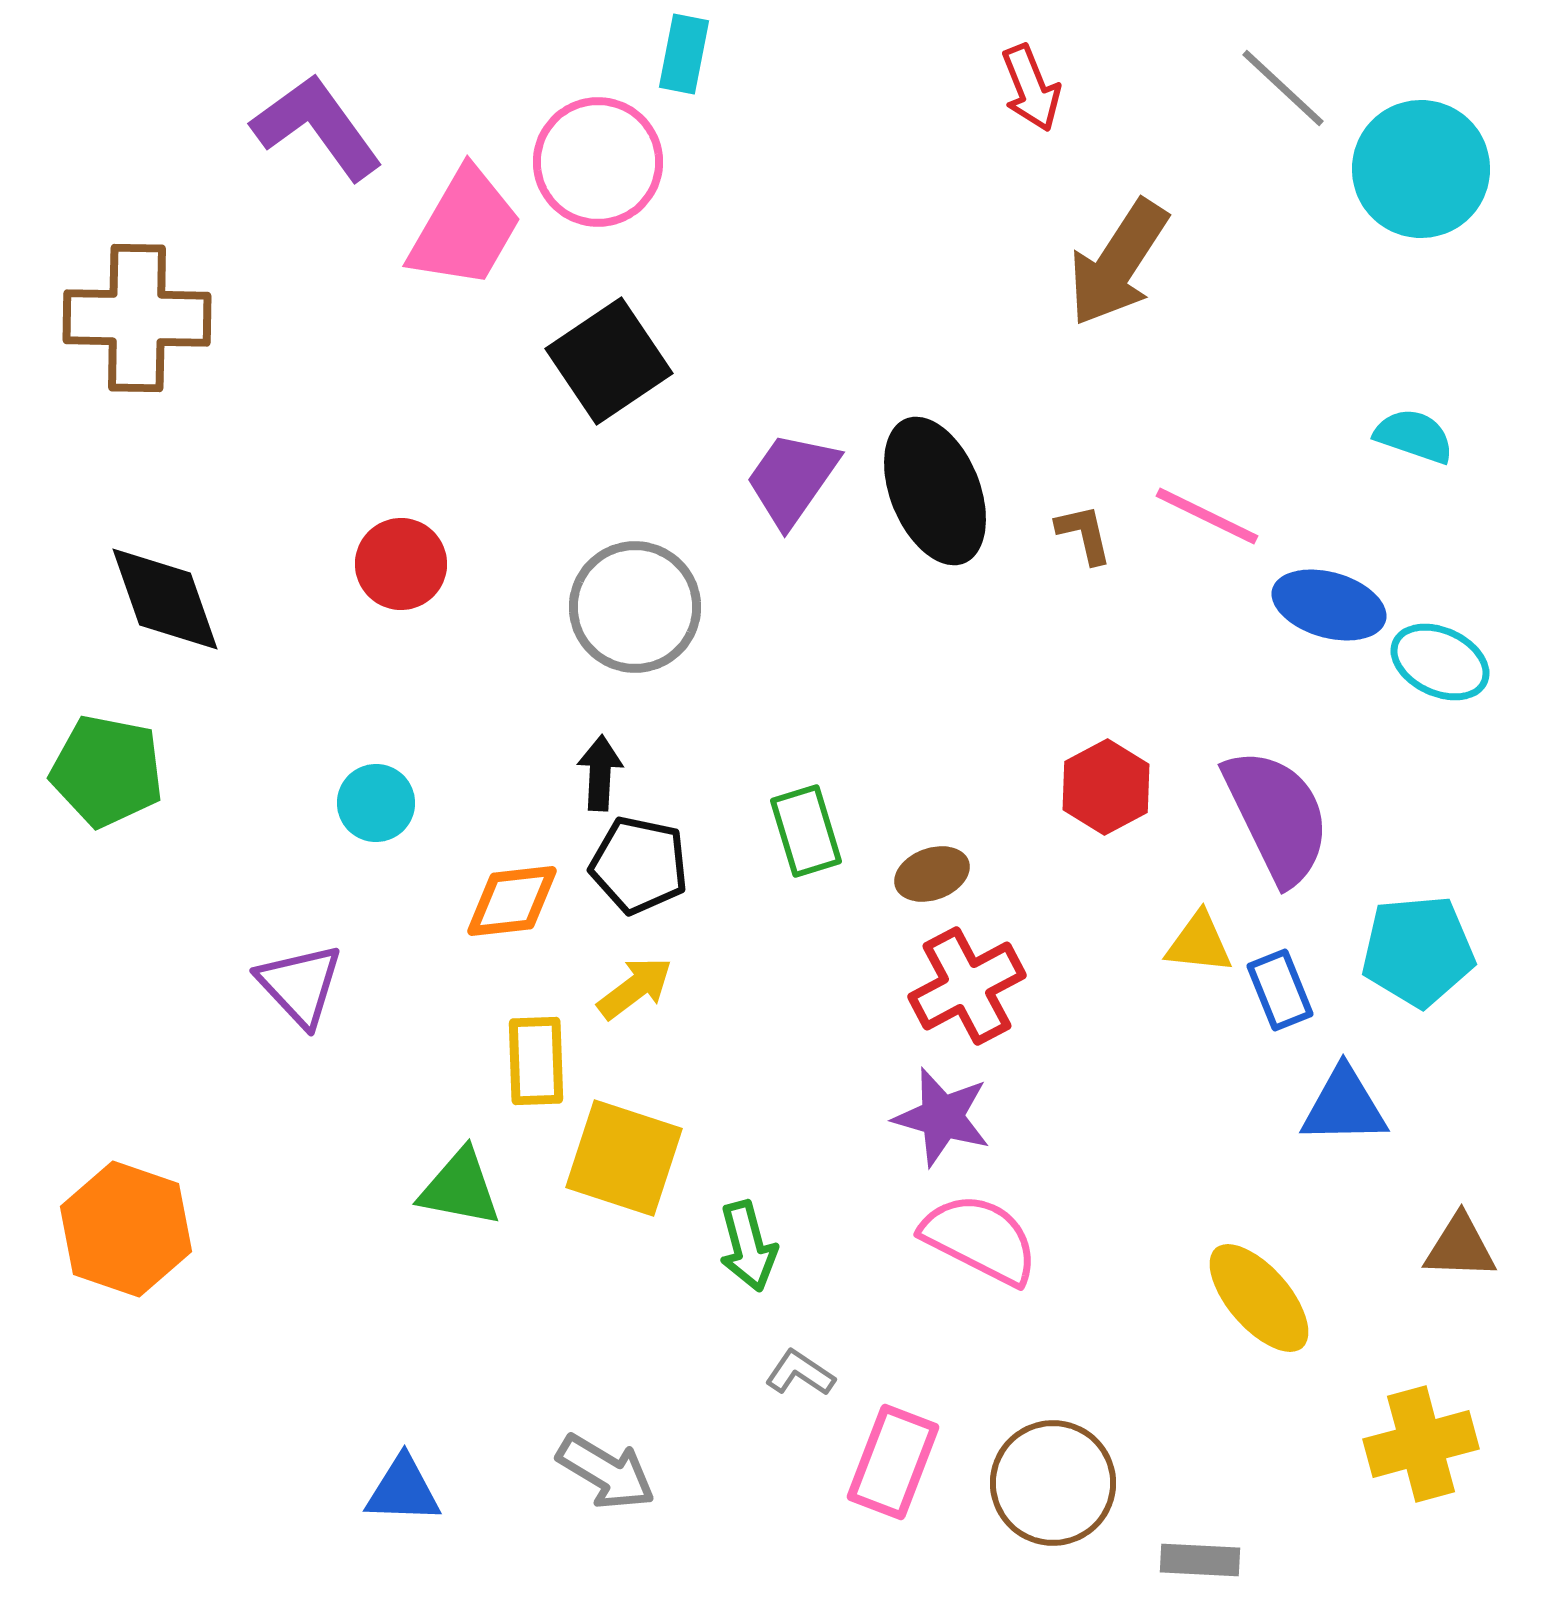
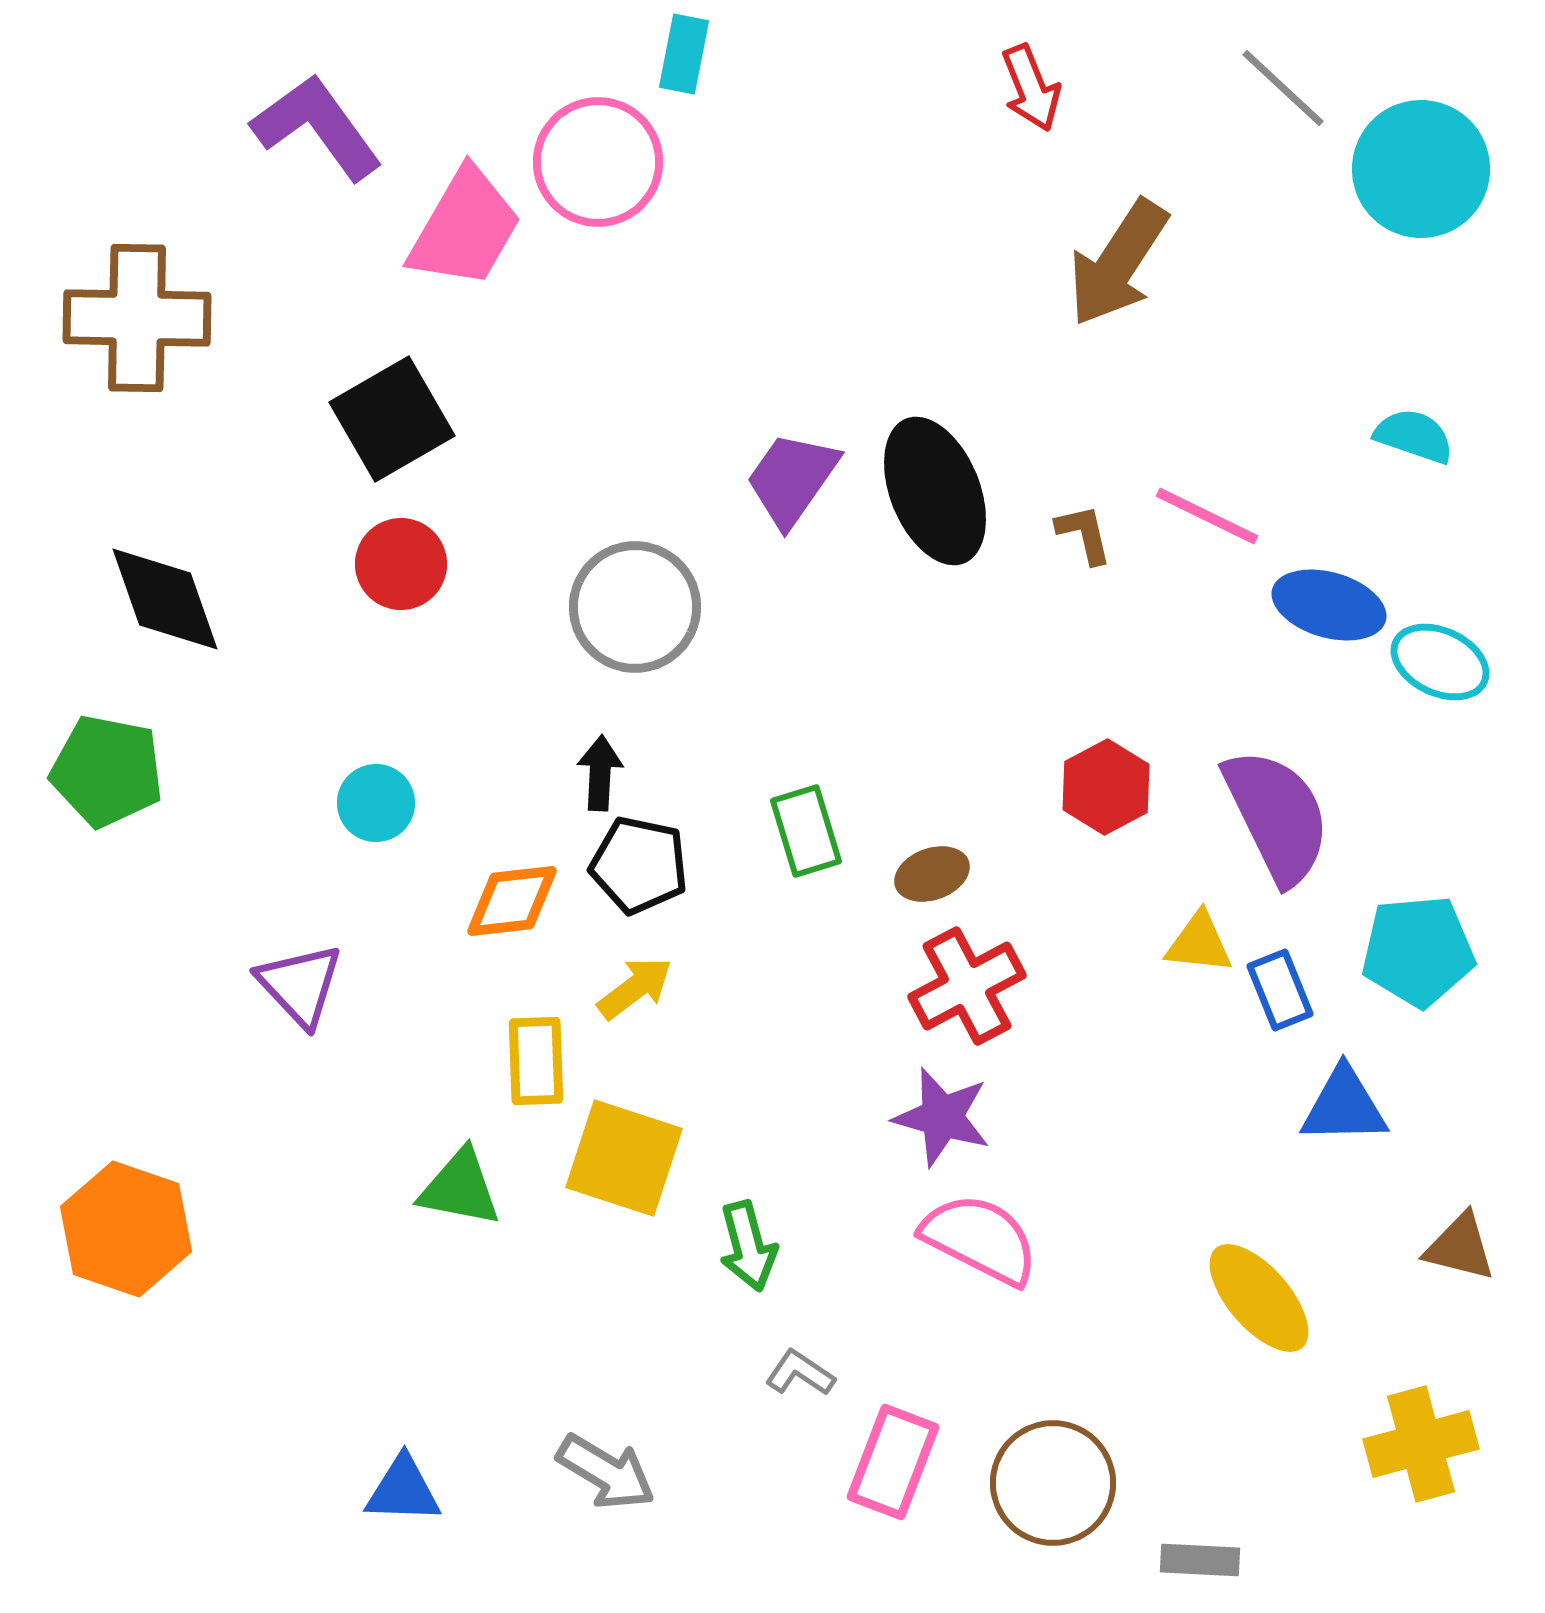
black square at (609, 361): moved 217 px left, 58 px down; rotated 4 degrees clockwise
brown triangle at (1460, 1247): rotated 12 degrees clockwise
